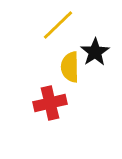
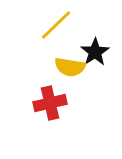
yellow line: moved 2 px left
yellow semicircle: rotated 80 degrees counterclockwise
